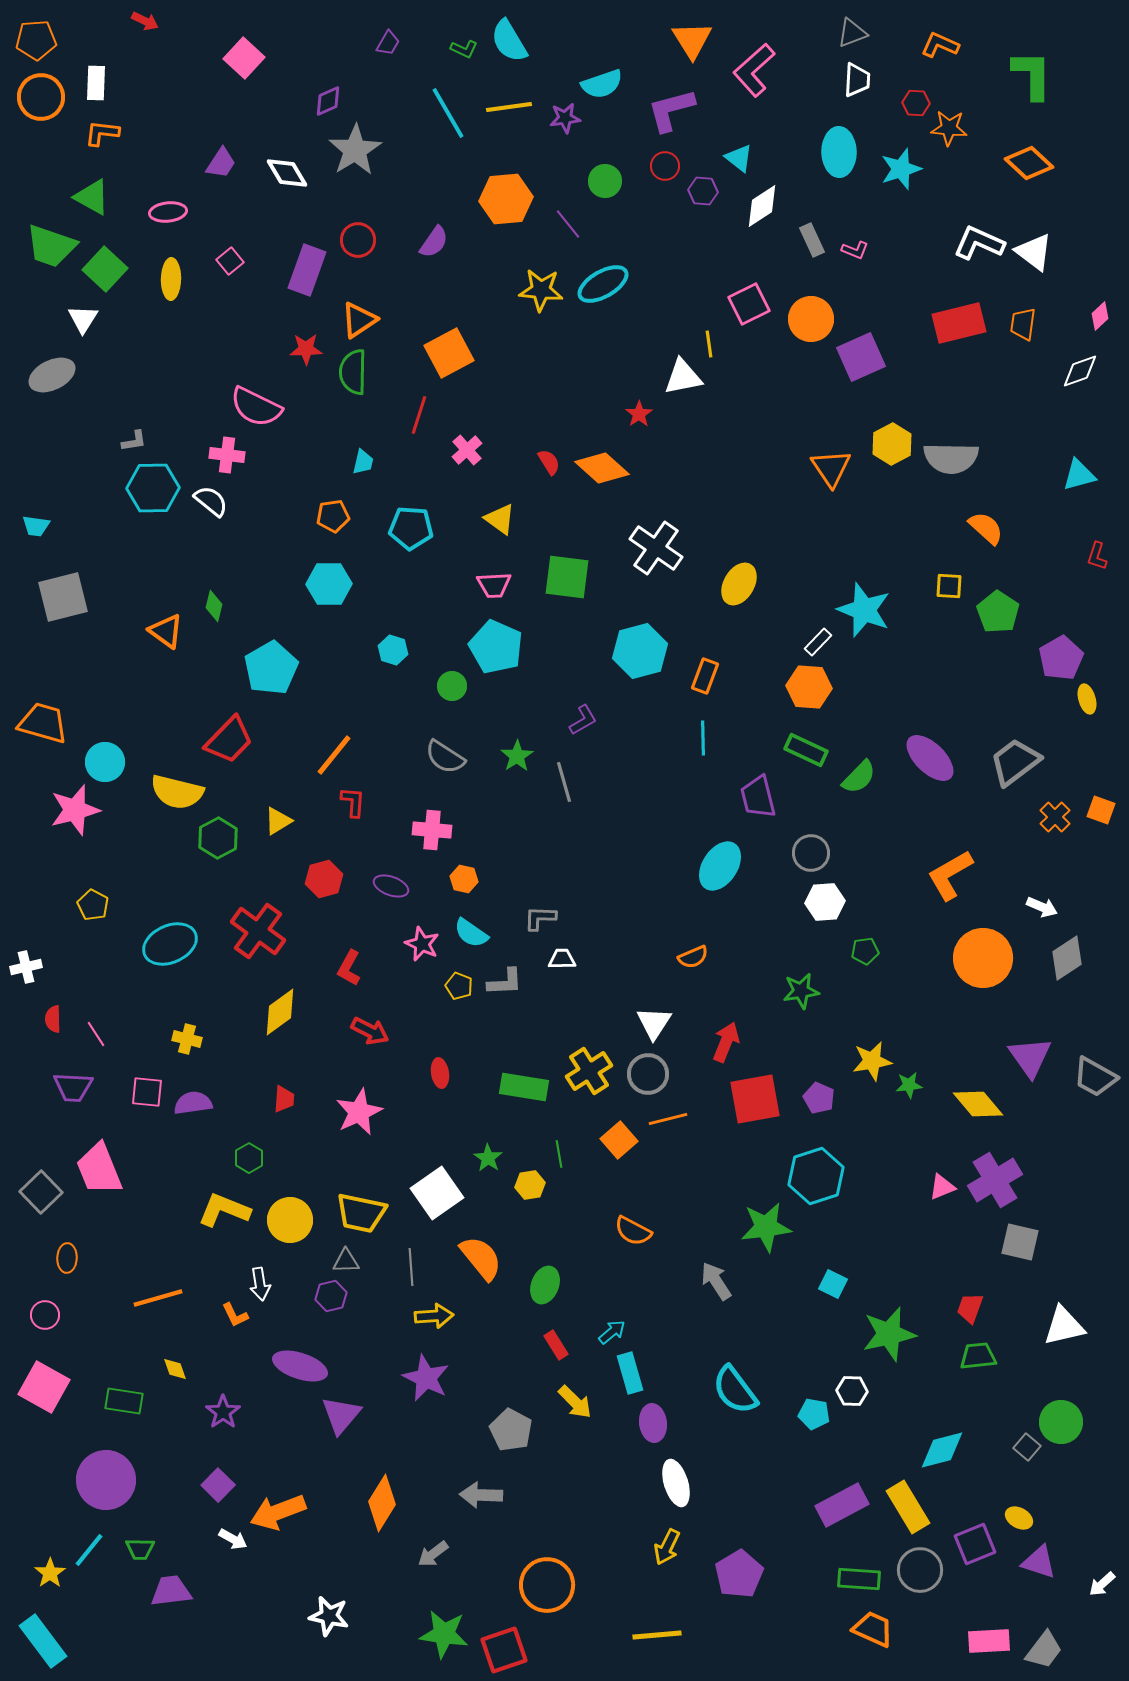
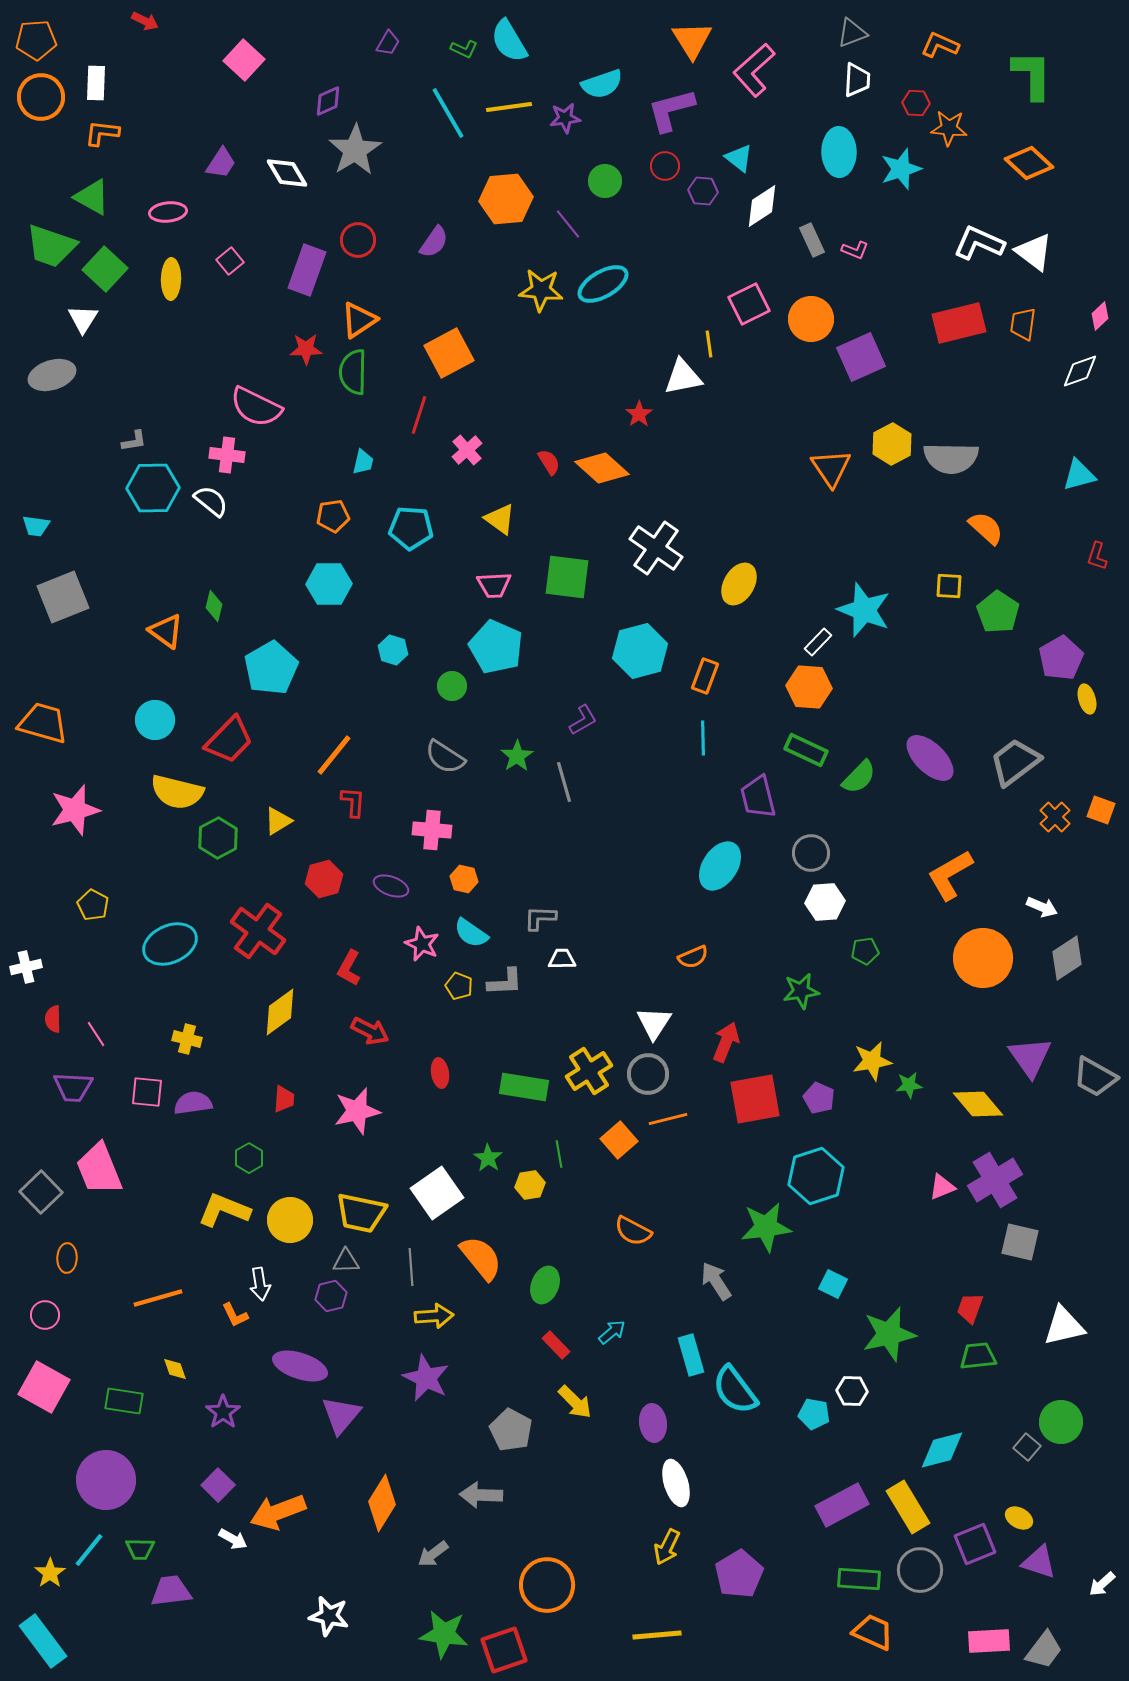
pink square at (244, 58): moved 2 px down
gray ellipse at (52, 375): rotated 9 degrees clockwise
gray square at (63, 597): rotated 8 degrees counterclockwise
cyan circle at (105, 762): moved 50 px right, 42 px up
pink star at (359, 1112): moved 2 px left, 1 px up; rotated 12 degrees clockwise
red rectangle at (556, 1345): rotated 12 degrees counterclockwise
cyan rectangle at (630, 1373): moved 61 px right, 18 px up
orange trapezoid at (873, 1629): moved 3 px down
